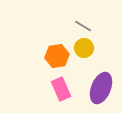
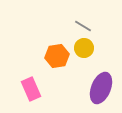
pink rectangle: moved 30 px left
